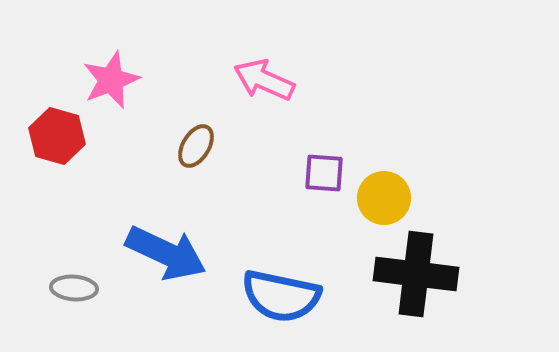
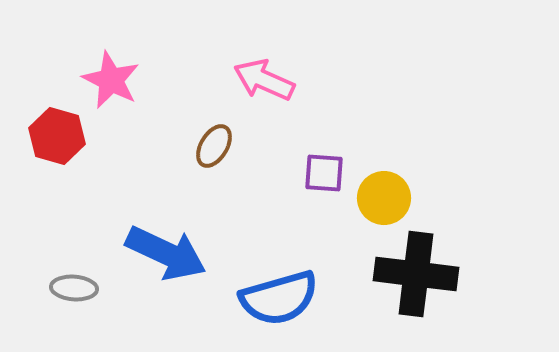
pink star: rotated 24 degrees counterclockwise
brown ellipse: moved 18 px right
blue semicircle: moved 2 px left, 2 px down; rotated 28 degrees counterclockwise
